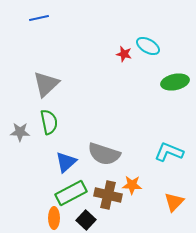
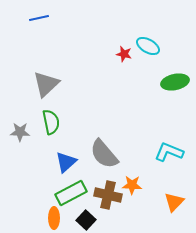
green semicircle: moved 2 px right
gray semicircle: rotated 32 degrees clockwise
